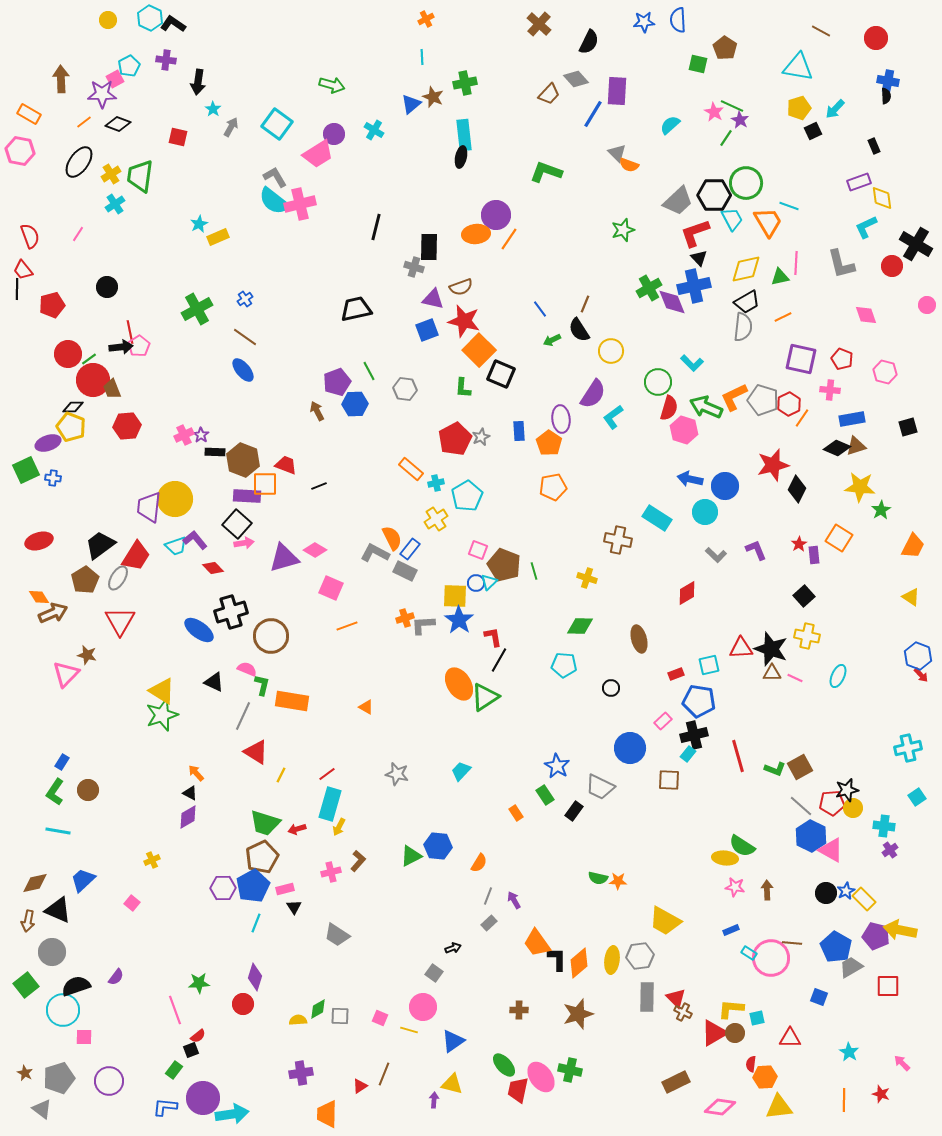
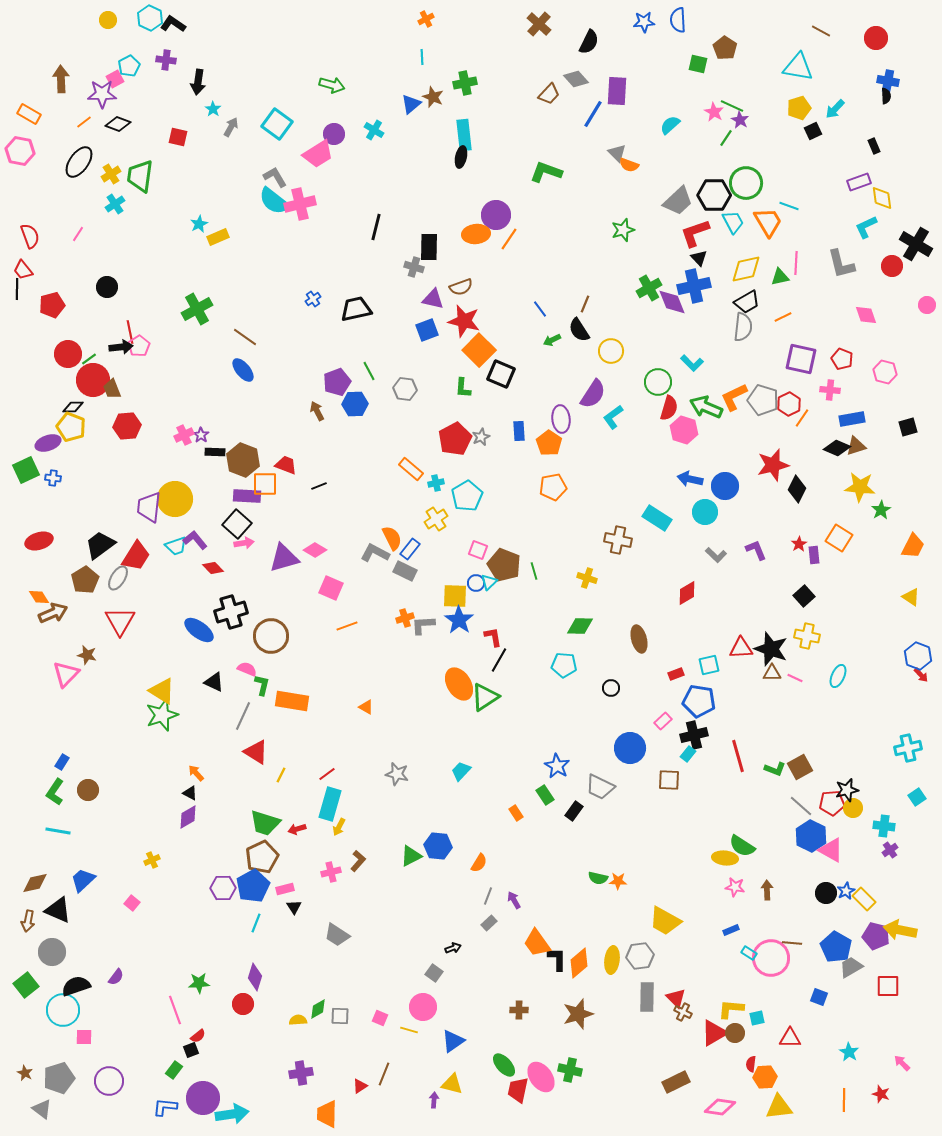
cyan trapezoid at (732, 219): moved 1 px right, 3 px down
blue cross at (245, 299): moved 68 px right
